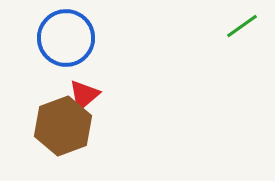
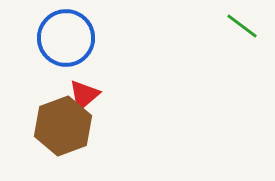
green line: rotated 72 degrees clockwise
